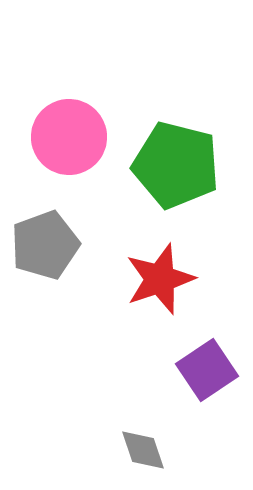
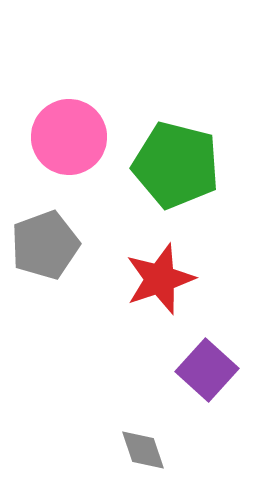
purple square: rotated 14 degrees counterclockwise
